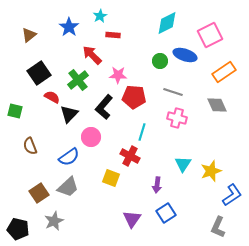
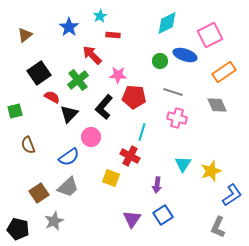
brown triangle: moved 4 px left
green square: rotated 28 degrees counterclockwise
brown semicircle: moved 2 px left, 1 px up
blue square: moved 3 px left, 2 px down
